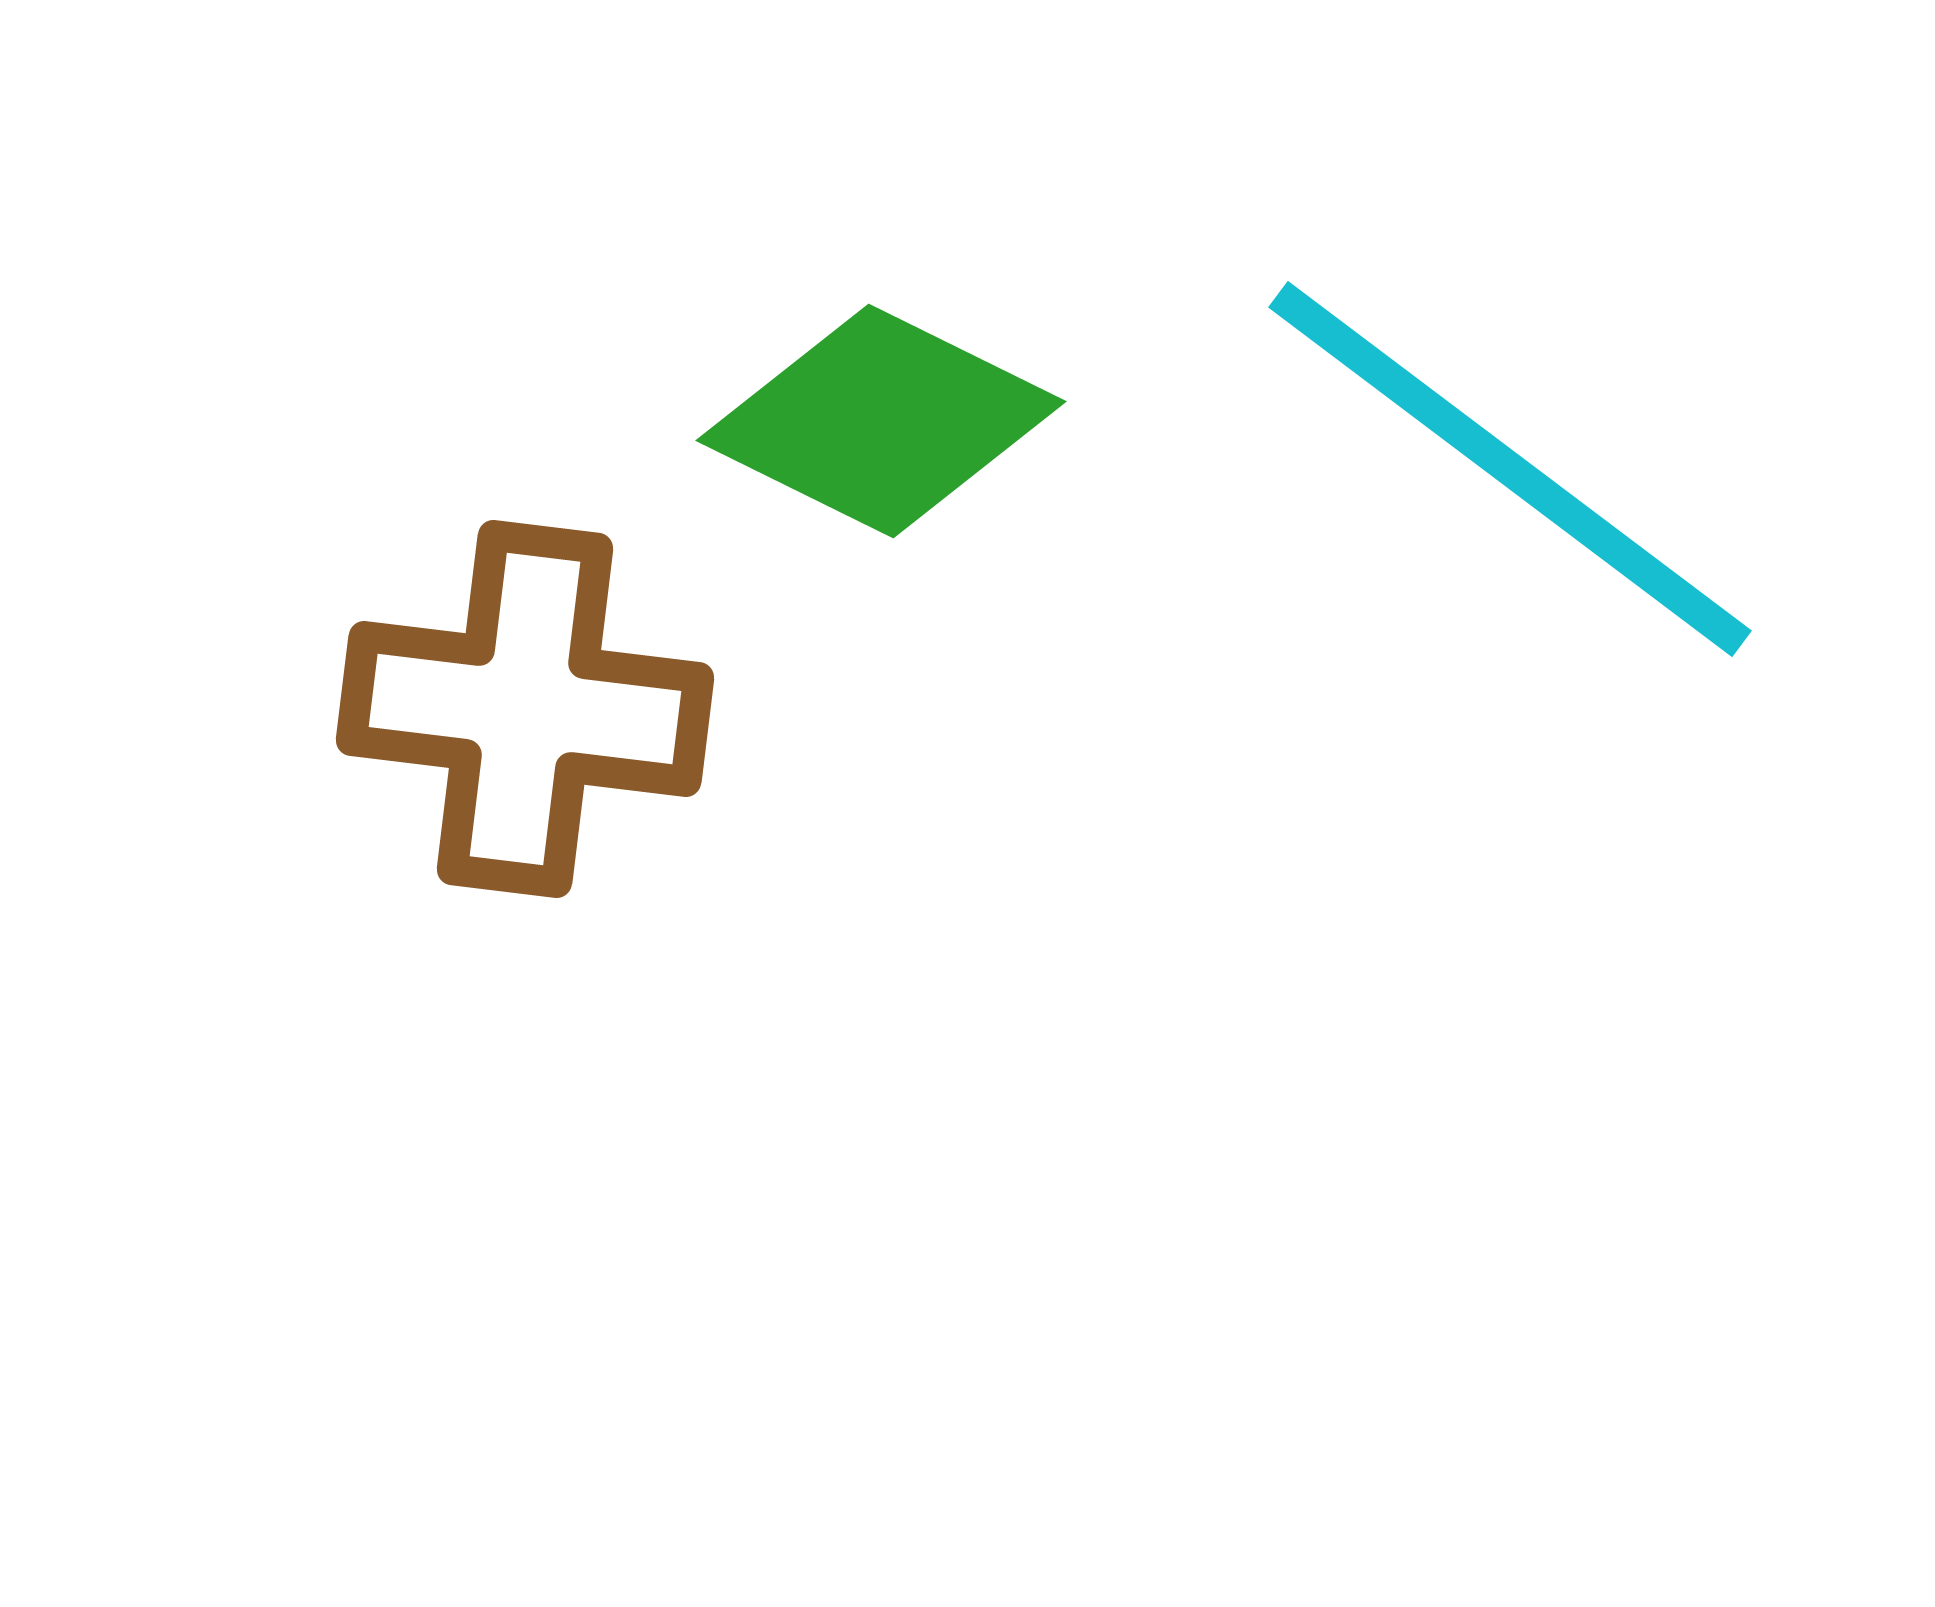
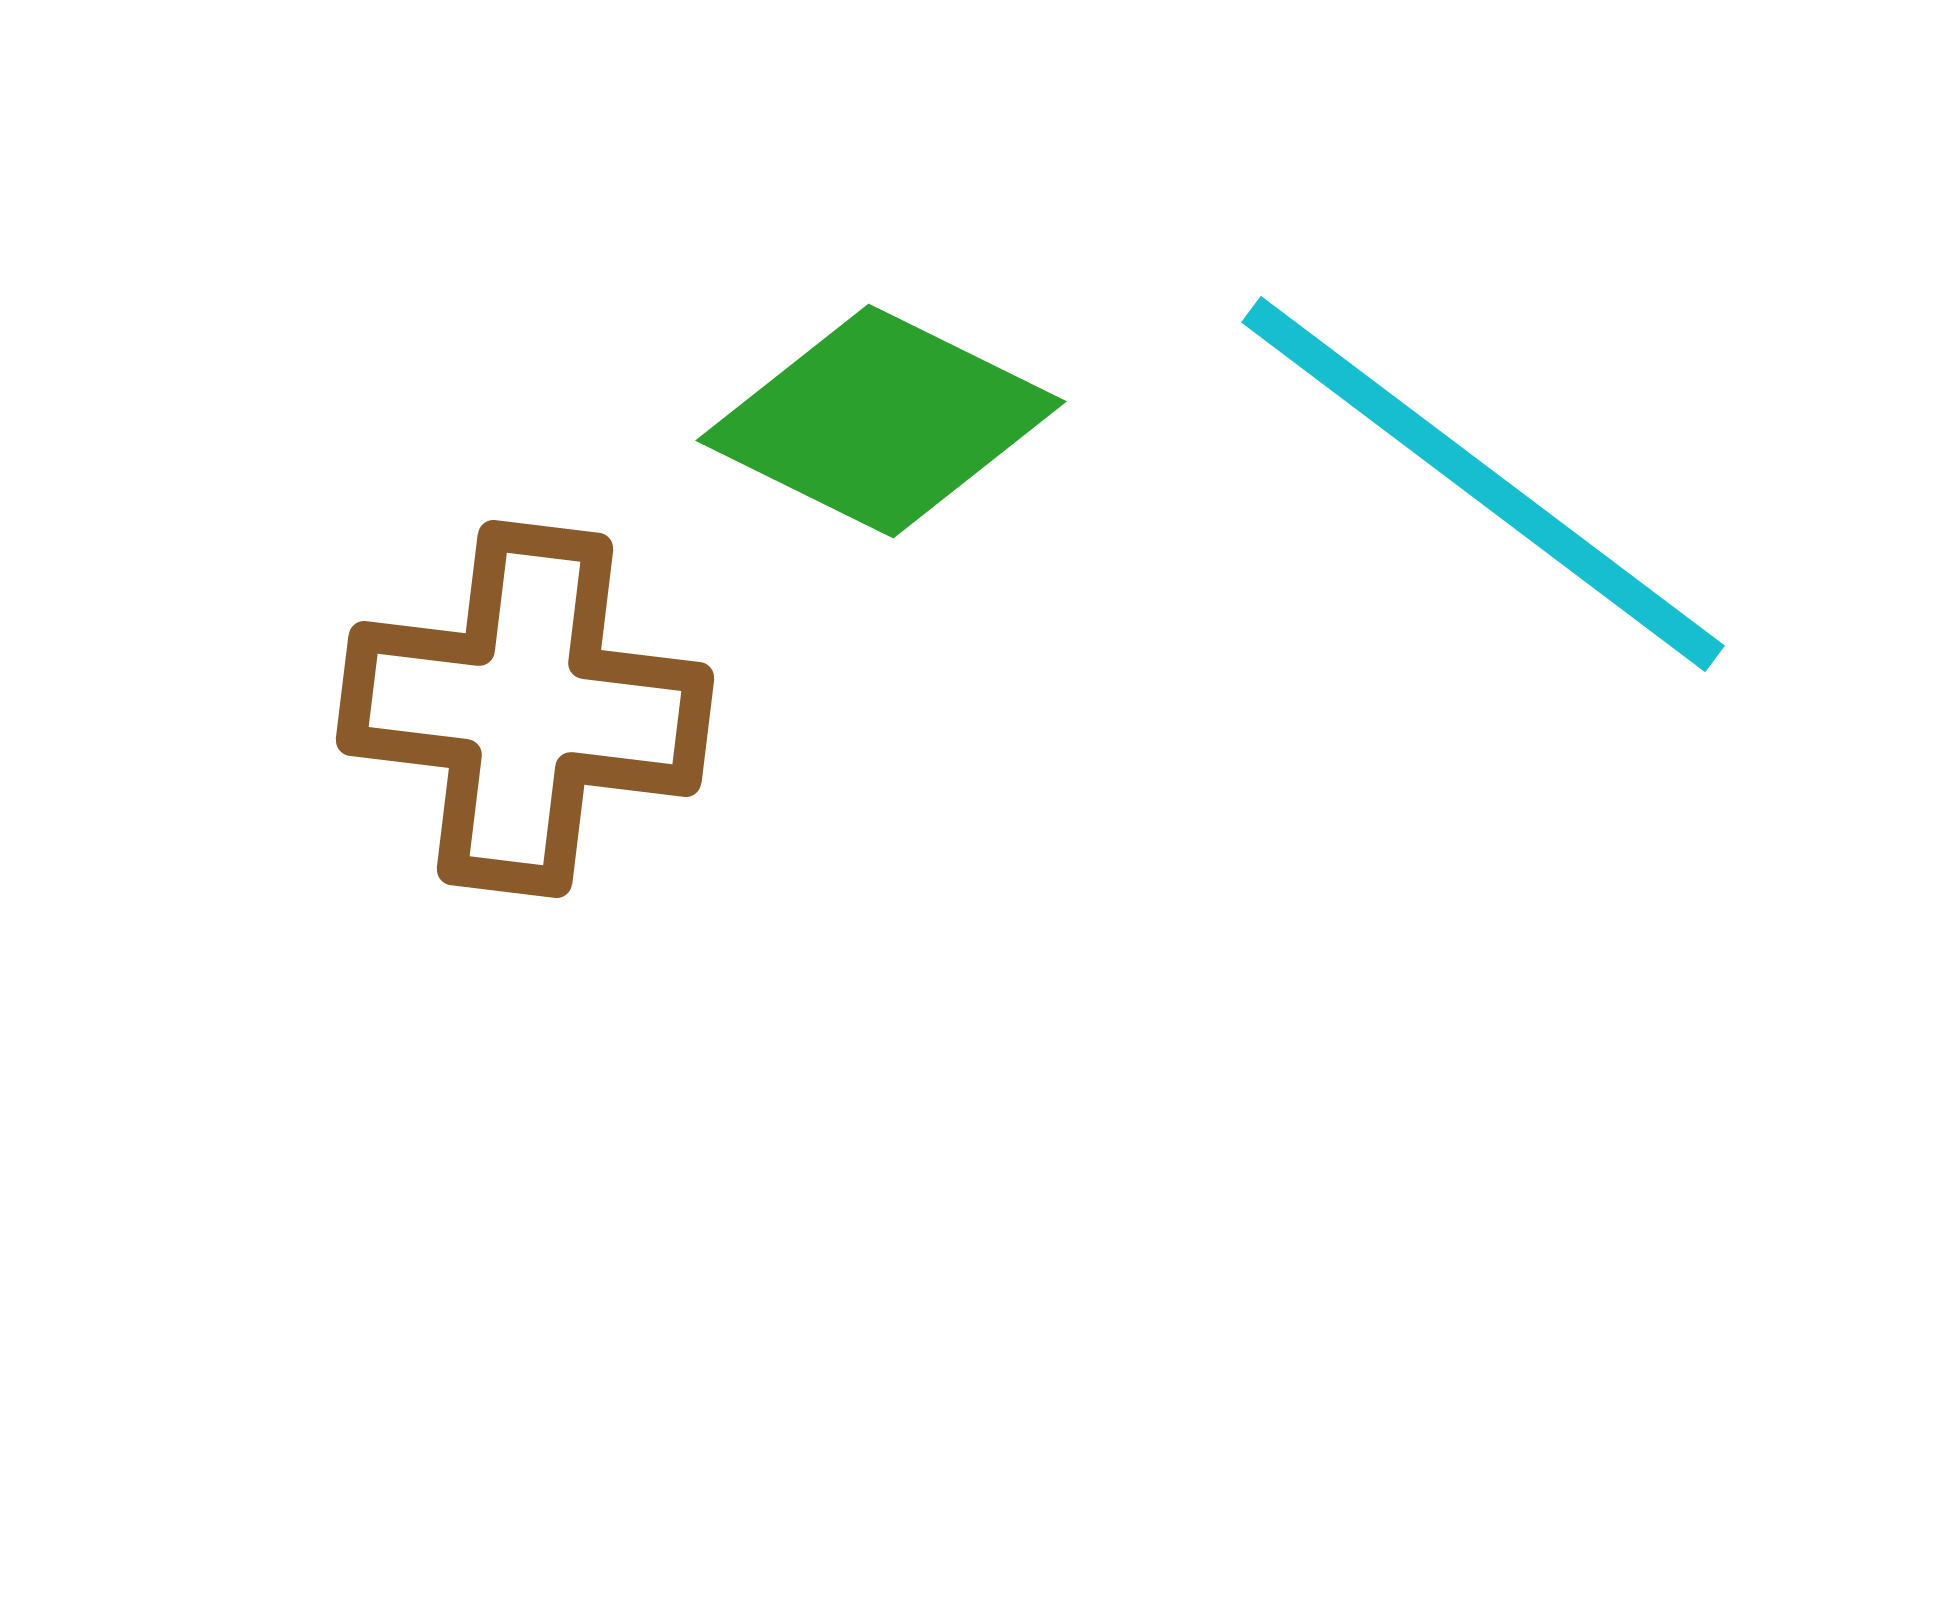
cyan line: moved 27 px left, 15 px down
